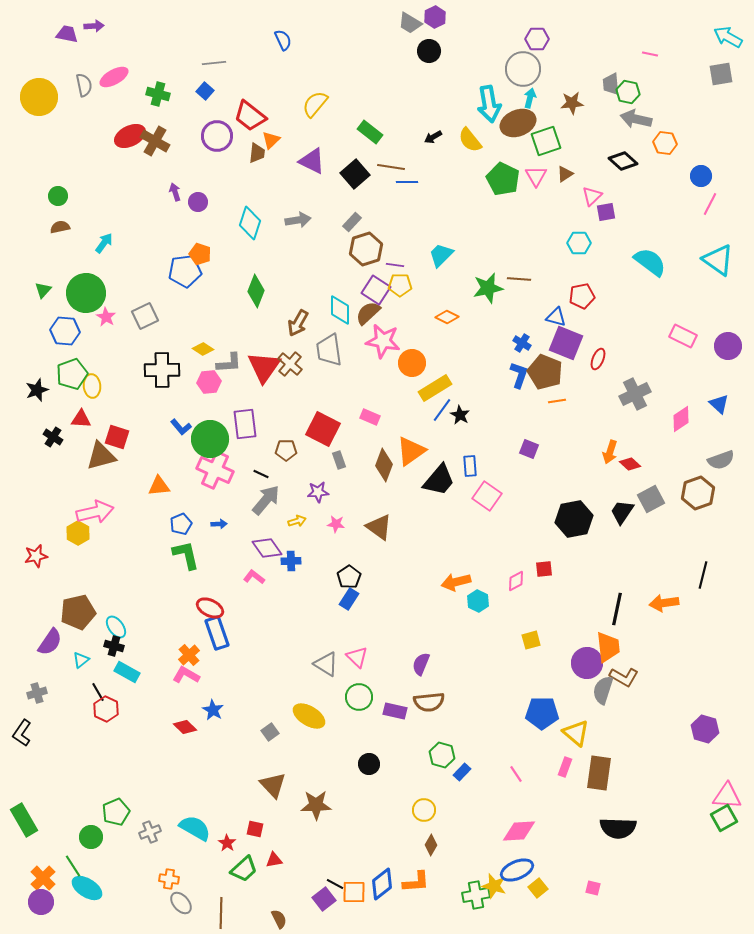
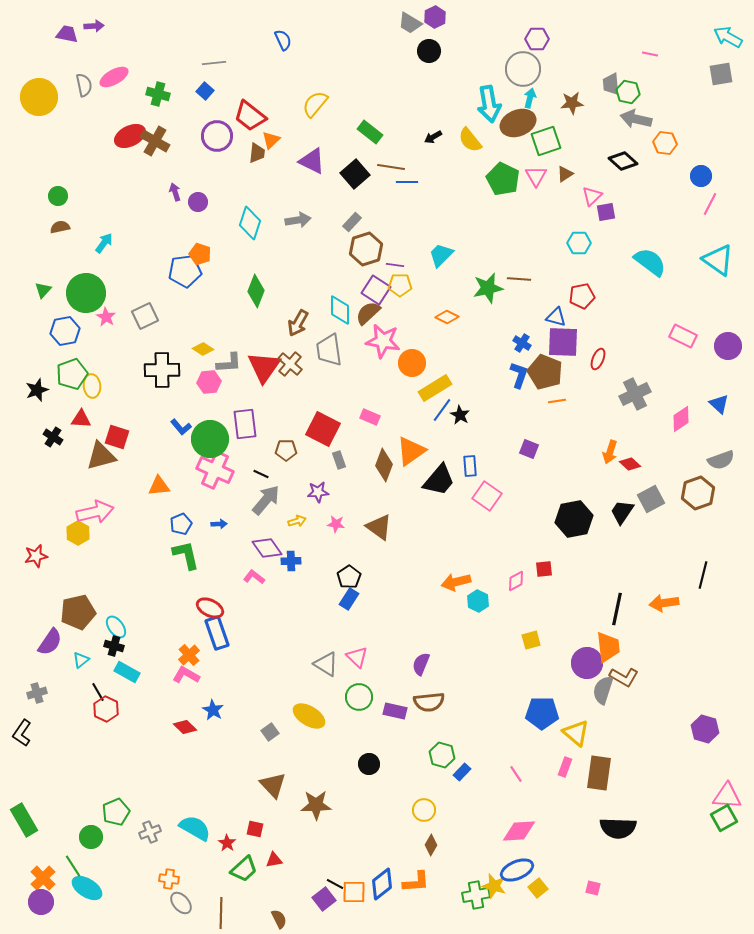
blue hexagon at (65, 331): rotated 16 degrees counterclockwise
purple square at (566, 343): moved 3 px left, 1 px up; rotated 20 degrees counterclockwise
